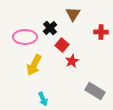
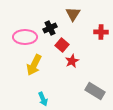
black cross: rotated 16 degrees clockwise
